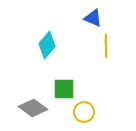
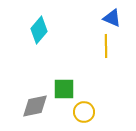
blue triangle: moved 19 px right
cyan diamond: moved 8 px left, 15 px up
gray diamond: moved 2 px right, 2 px up; rotated 48 degrees counterclockwise
